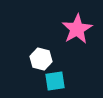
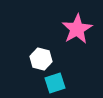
cyan square: moved 2 px down; rotated 10 degrees counterclockwise
